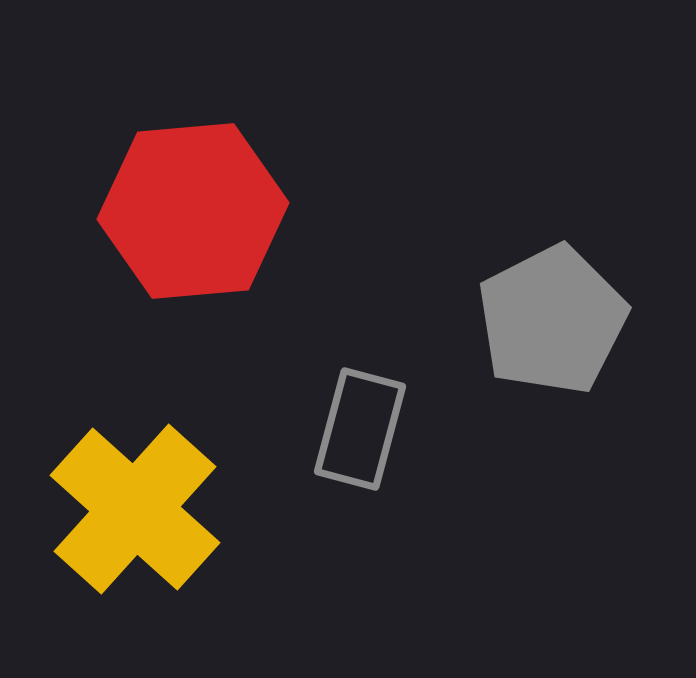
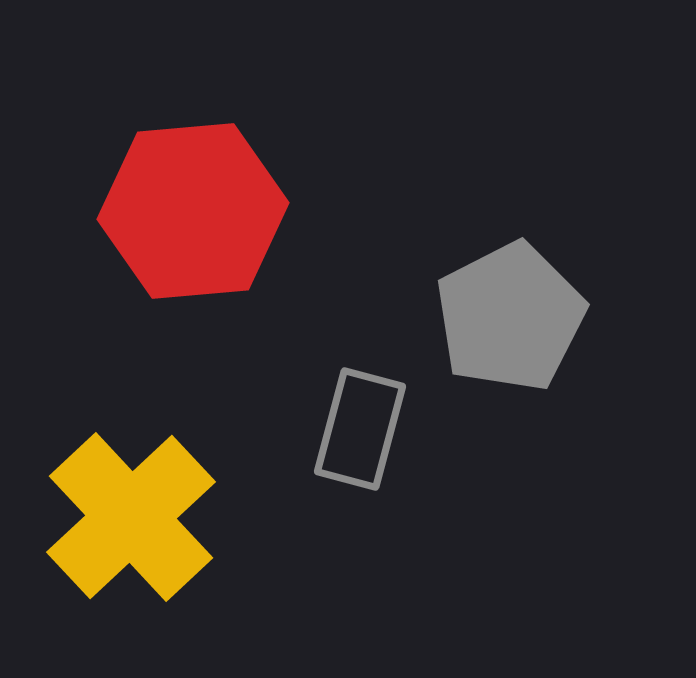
gray pentagon: moved 42 px left, 3 px up
yellow cross: moved 4 px left, 8 px down; rotated 5 degrees clockwise
